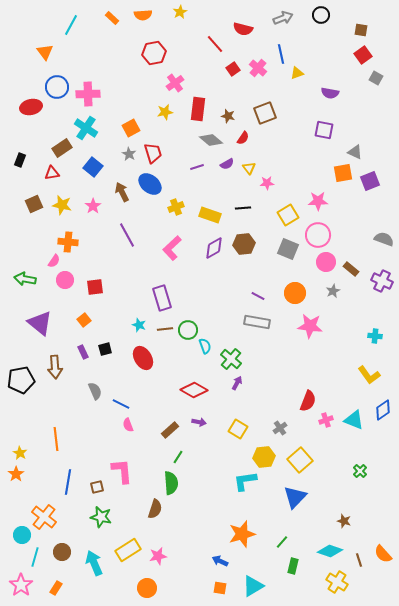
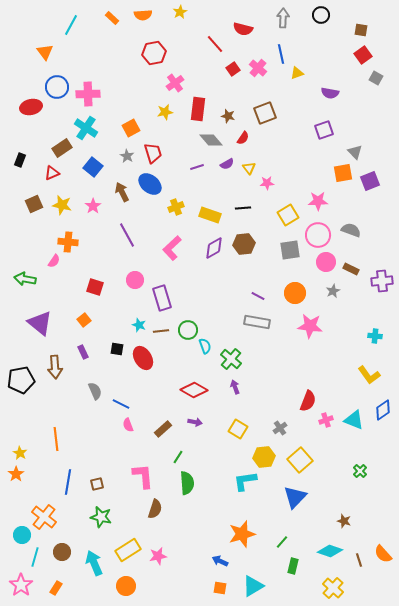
gray arrow at (283, 18): rotated 66 degrees counterclockwise
purple square at (324, 130): rotated 30 degrees counterclockwise
gray diamond at (211, 140): rotated 10 degrees clockwise
gray triangle at (355, 152): rotated 21 degrees clockwise
gray star at (129, 154): moved 2 px left, 2 px down
red triangle at (52, 173): rotated 14 degrees counterclockwise
gray semicircle at (384, 239): moved 33 px left, 9 px up
gray square at (288, 249): moved 2 px right, 1 px down; rotated 30 degrees counterclockwise
brown rectangle at (351, 269): rotated 14 degrees counterclockwise
pink circle at (65, 280): moved 70 px right
purple cross at (382, 281): rotated 30 degrees counterclockwise
red square at (95, 287): rotated 24 degrees clockwise
brown line at (165, 329): moved 4 px left, 2 px down
black square at (105, 349): moved 12 px right; rotated 24 degrees clockwise
purple arrow at (237, 383): moved 2 px left, 4 px down; rotated 48 degrees counterclockwise
purple arrow at (199, 422): moved 4 px left
brown rectangle at (170, 430): moved 7 px left, 1 px up
pink L-shape at (122, 471): moved 21 px right, 5 px down
green semicircle at (171, 483): moved 16 px right
brown square at (97, 487): moved 3 px up
yellow cross at (337, 582): moved 4 px left, 6 px down; rotated 10 degrees clockwise
orange circle at (147, 588): moved 21 px left, 2 px up
